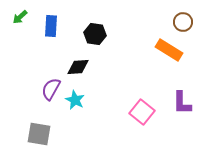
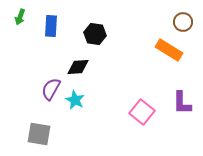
green arrow: rotated 28 degrees counterclockwise
